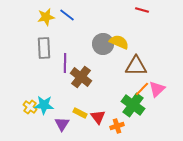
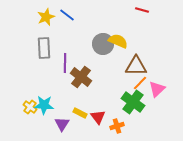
yellow star: rotated 12 degrees counterclockwise
yellow semicircle: moved 1 px left, 1 px up
orange line: moved 2 px left, 6 px up
green cross: moved 3 px up
